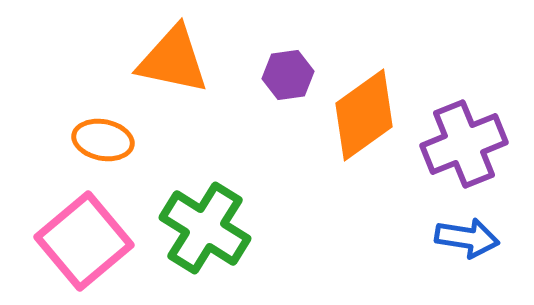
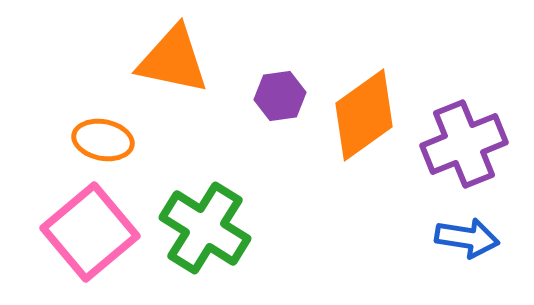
purple hexagon: moved 8 px left, 21 px down
pink square: moved 6 px right, 9 px up
